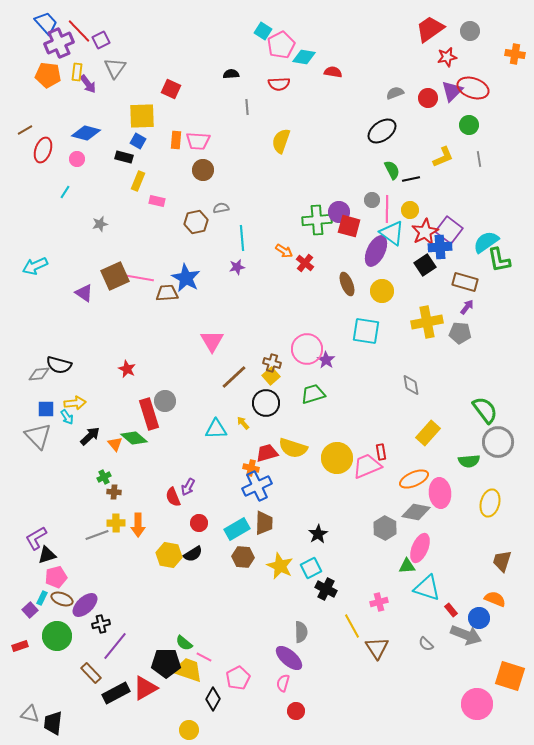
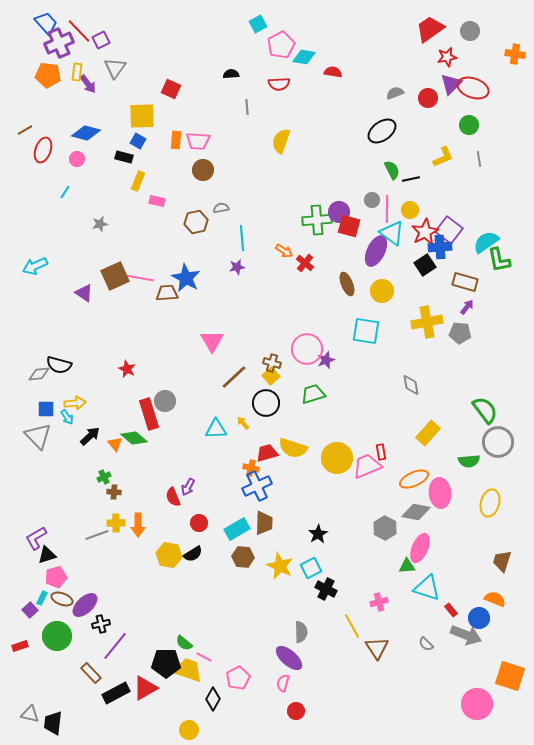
cyan square at (263, 31): moved 5 px left, 7 px up; rotated 30 degrees clockwise
purple triangle at (452, 91): moved 1 px left, 7 px up
purple star at (326, 360): rotated 18 degrees clockwise
